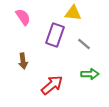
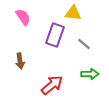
brown arrow: moved 3 px left
